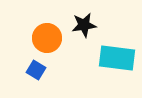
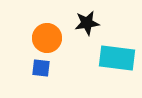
black star: moved 3 px right, 2 px up
blue square: moved 5 px right, 2 px up; rotated 24 degrees counterclockwise
